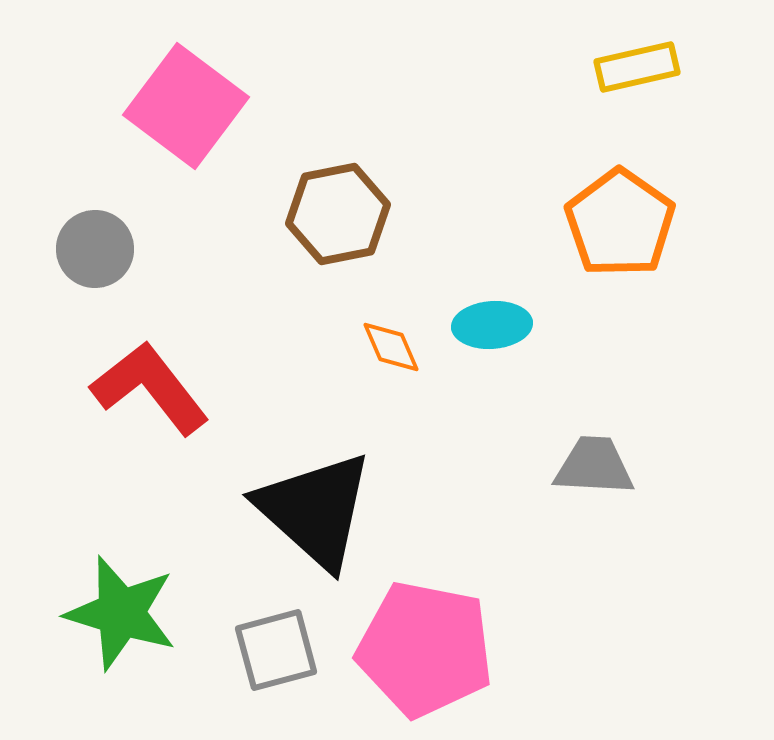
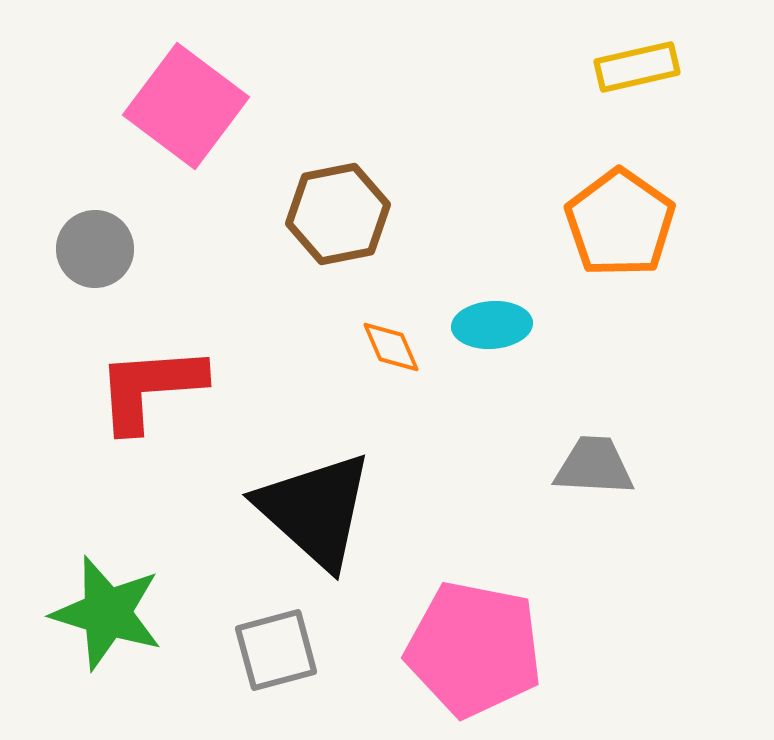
red L-shape: rotated 56 degrees counterclockwise
green star: moved 14 px left
pink pentagon: moved 49 px right
